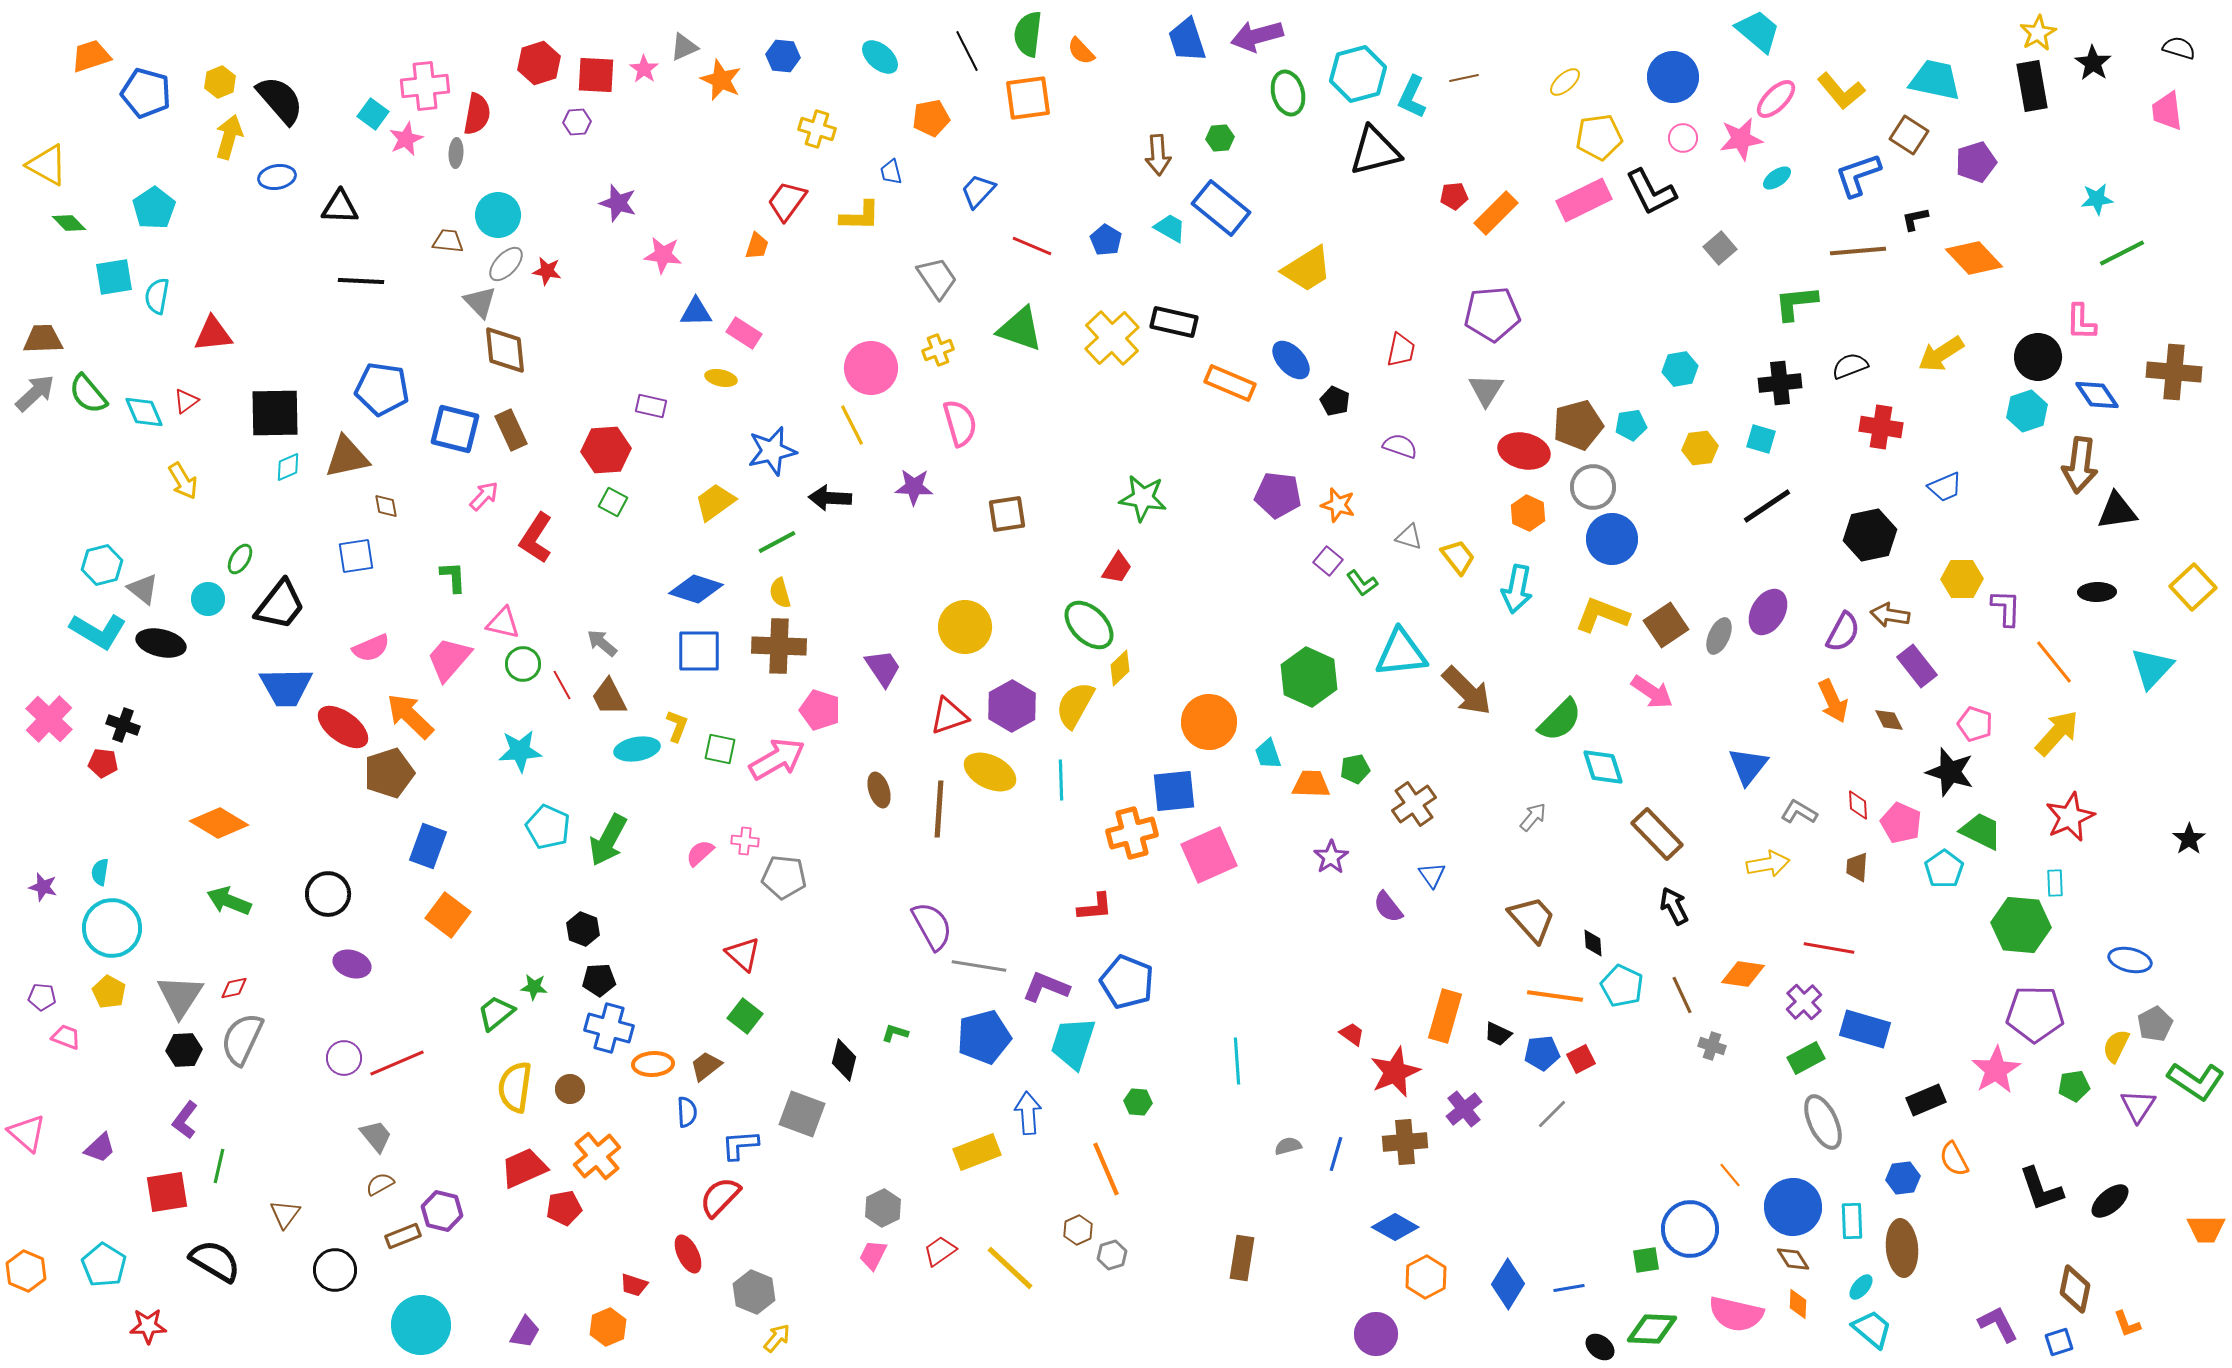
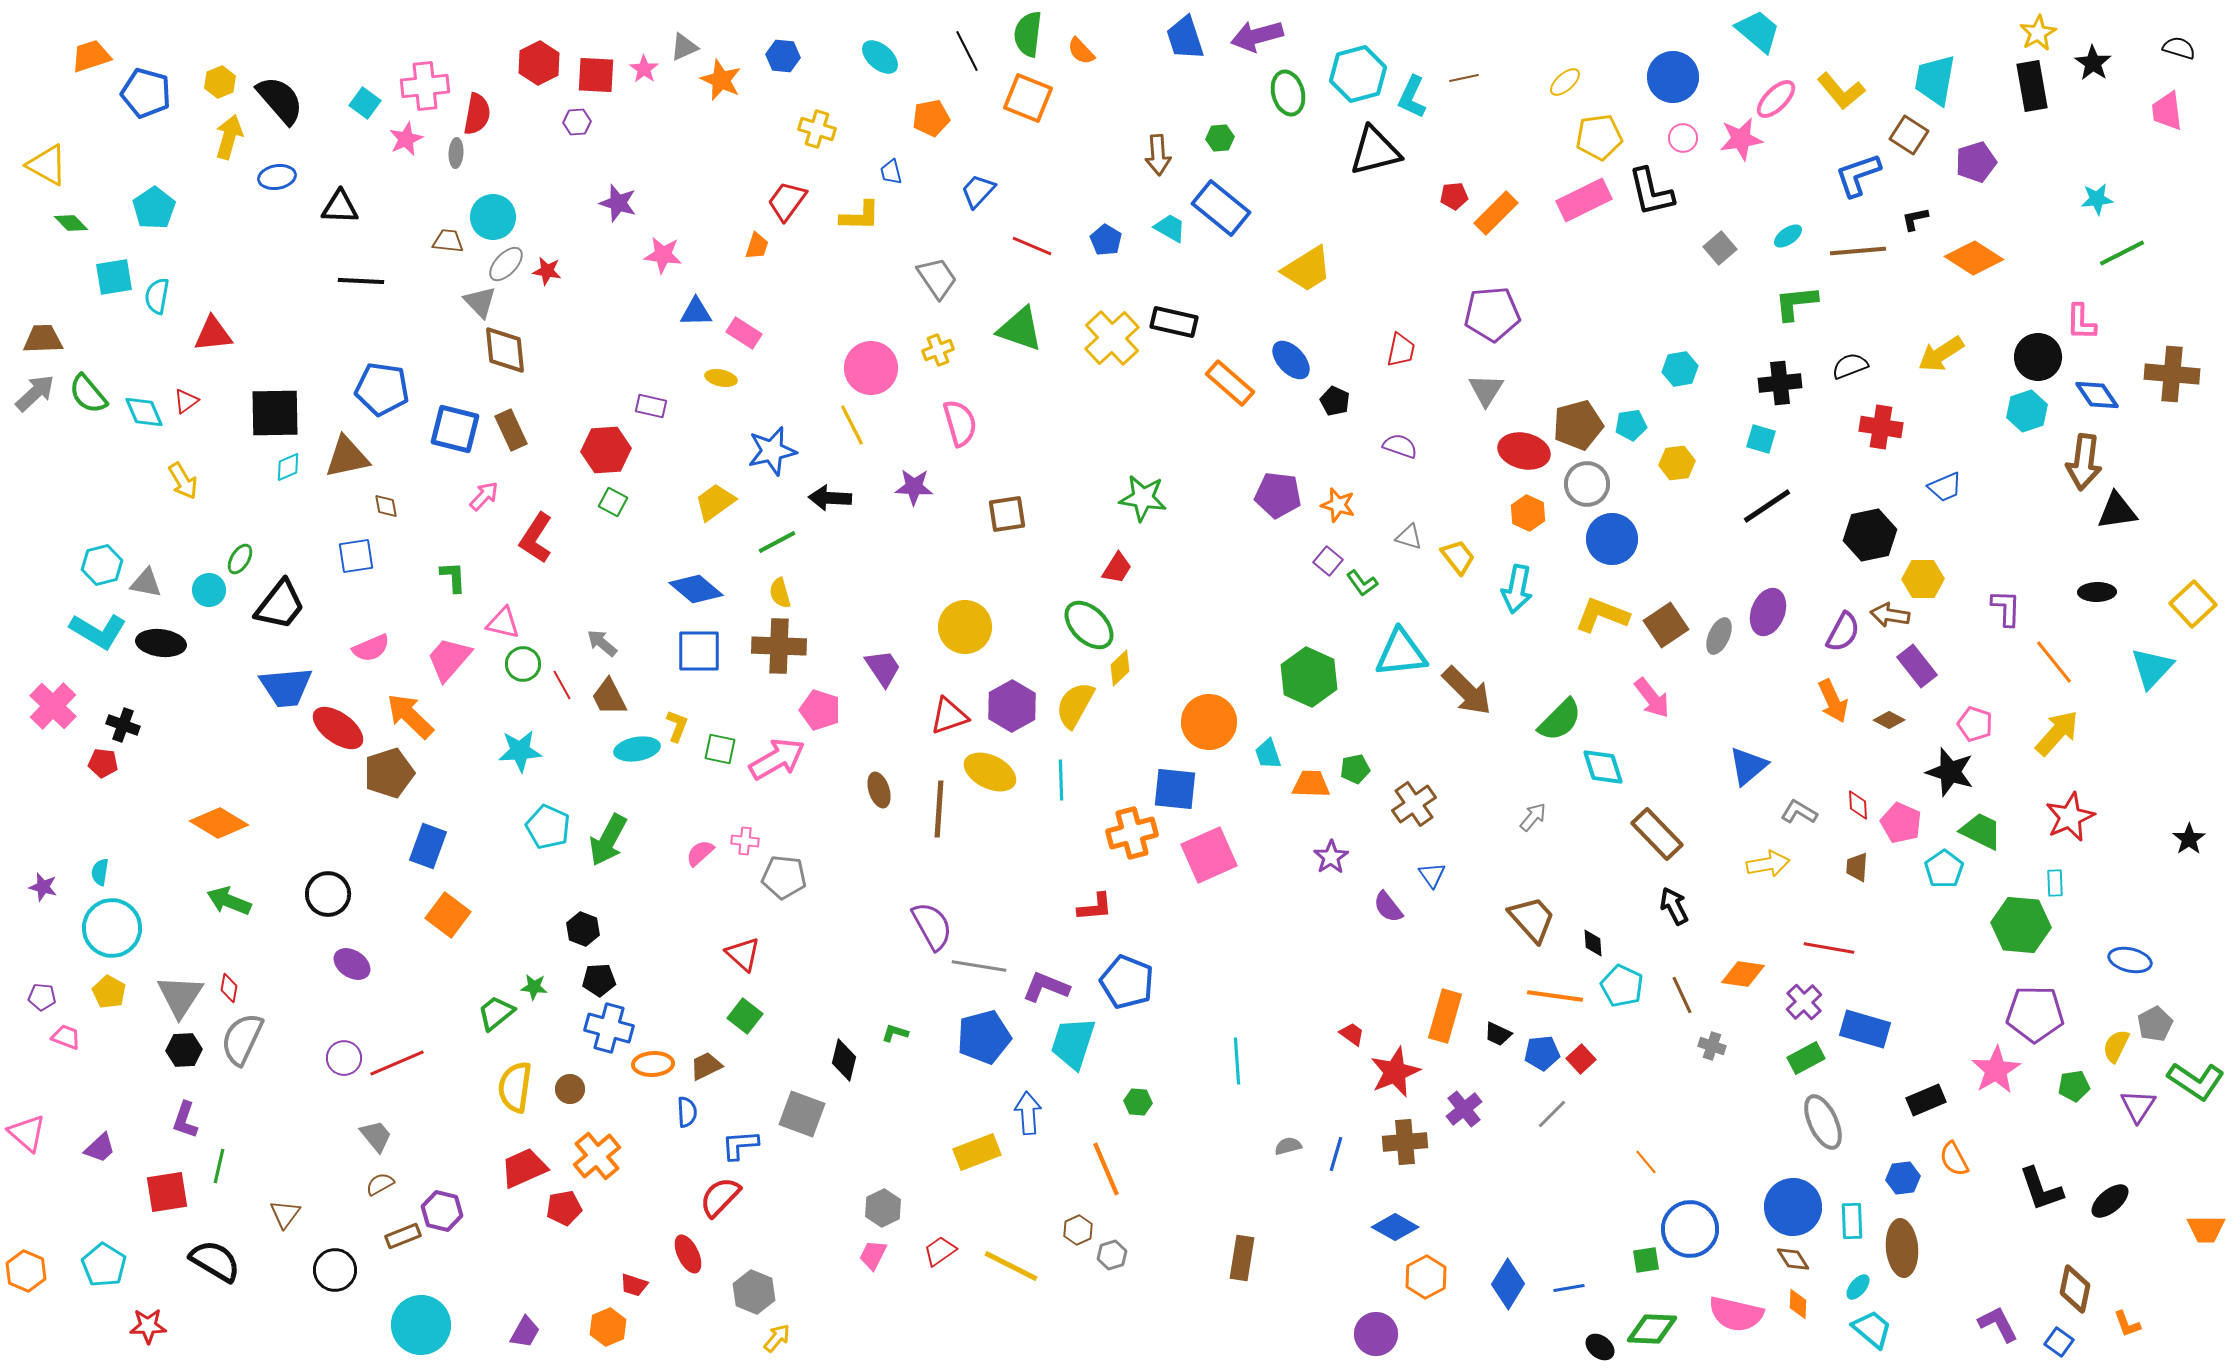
blue trapezoid at (1187, 40): moved 2 px left, 2 px up
red hexagon at (539, 63): rotated 9 degrees counterclockwise
cyan trapezoid at (1935, 80): rotated 92 degrees counterclockwise
orange square at (1028, 98): rotated 30 degrees clockwise
cyan square at (373, 114): moved 8 px left, 11 px up
cyan ellipse at (1777, 178): moved 11 px right, 58 px down
black L-shape at (1651, 192): rotated 14 degrees clockwise
cyan circle at (498, 215): moved 5 px left, 2 px down
green diamond at (69, 223): moved 2 px right
orange diamond at (1974, 258): rotated 14 degrees counterclockwise
brown cross at (2174, 372): moved 2 px left, 2 px down
orange rectangle at (1230, 383): rotated 18 degrees clockwise
yellow hexagon at (1700, 448): moved 23 px left, 15 px down
brown arrow at (2080, 465): moved 4 px right, 3 px up
gray circle at (1593, 487): moved 6 px left, 3 px up
yellow hexagon at (1962, 579): moved 39 px left
yellow square at (2193, 587): moved 17 px down
gray triangle at (143, 589): moved 3 px right, 6 px up; rotated 28 degrees counterclockwise
blue diamond at (696, 589): rotated 22 degrees clockwise
cyan circle at (208, 599): moved 1 px right, 9 px up
purple ellipse at (1768, 612): rotated 9 degrees counterclockwise
black ellipse at (161, 643): rotated 6 degrees counterclockwise
blue trapezoid at (286, 687): rotated 4 degrees counterclockwise
pink arrow at (1652, 692): moved 6 px down; rotated 18 degrees clockwise
pink cross at (49, 719): moved 4 px right, 13 px up
brown diamond at (1889, 720): rotated 36 degrees counterclockwise
red ellipse at (343, 727): moved 5 px left, 1 px down
blue triangle at (1748, 766): rotated 12 degrees clockwise
blue square at (1174, 791): moved 1 px right, 2 px up; rotated 12 degrees clockwise
purple ellipse at (352, 964): rotated 15 degrees clockwise
red diamond at (234, 988): moved 5 px left; rotated 68 degrees counterclockwise
red square at (1581, 1059): rotated 16 degrees counterclockwise
brown trapezoid at (706, 1066): rotated 12 degrees clockwise
purple L-shape at (185, 1120): rotated 18 degrees counterclockwise
orange line at (1730, 1175): moved 84 px left, 13 px up
yellow line at (1010, 1268): moved 1 px right, 2 px up; rotated 16 degrees counterclockwise
cyan ellipse at (1861, 1287): moved 3 px left
blue square at (2059, 1342): rotated 36 degrees counterclockwise
